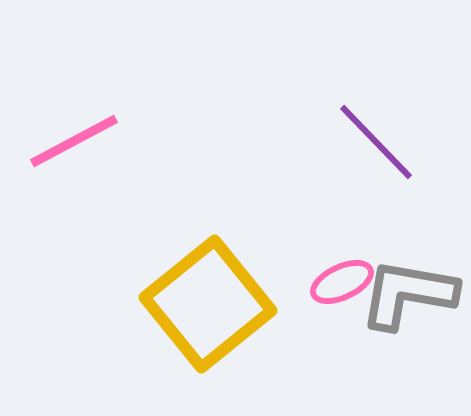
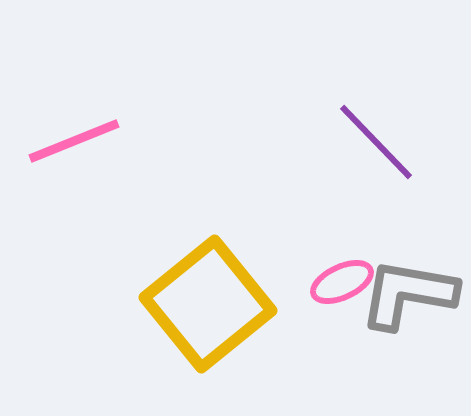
pink line: rotated 6 degrees clockwise
